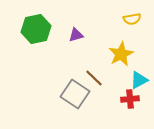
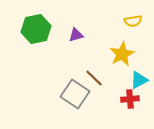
yellow semicircle: moved 1 px right, 2 px down
yellow star: moved 1 px right
